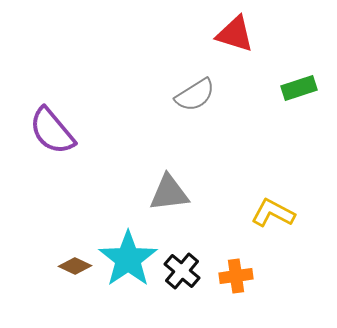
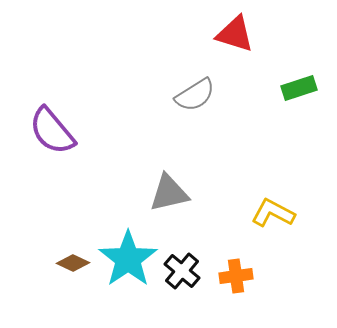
gray triangle: rotated 6 degrees counterclockwise
brown diamond: moved 2 px left, 3 px up
